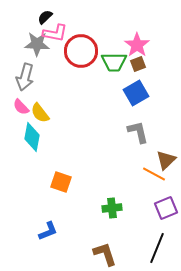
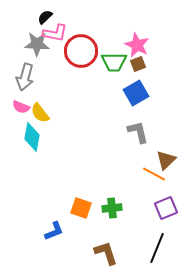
pink star: rotated 10 degrees counterclockwise
pink semicircle: rotated 24 degrees counterclockwise
orange square: moved 20 px right, 26 px down
blue L-shape: moved 6 px right
brown L-shape: moved 1 px right, 1 px up
